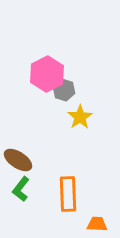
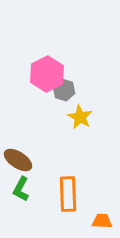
yellow star: rotated 10 degrees counterclockwise
green L-shape: rotated 10 degrees counterclockwise
orange trapezoid: moved 5 px right, 3 px up
